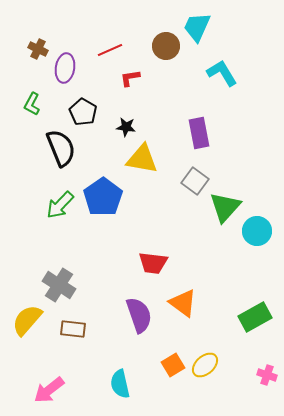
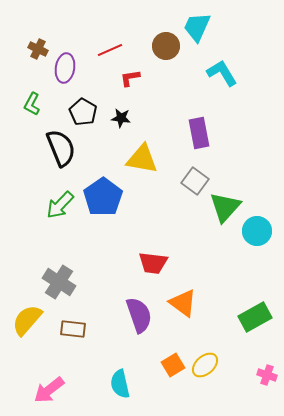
black star: moved 5 px left, 9 px up
gray cross: moved 3 px up
